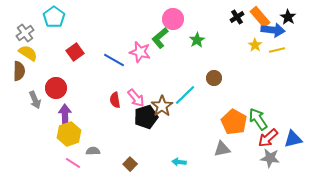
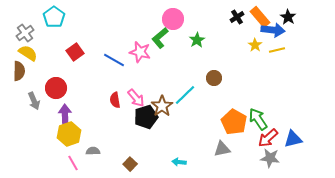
gray arrow: moved 1 px left, 1 px down
pink line: rotated 28 degrees clockwise
